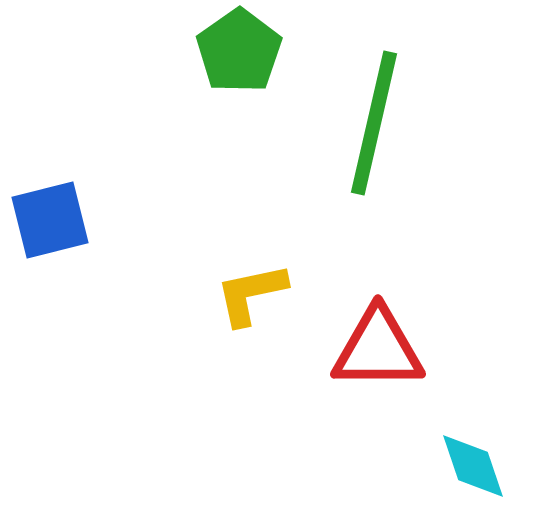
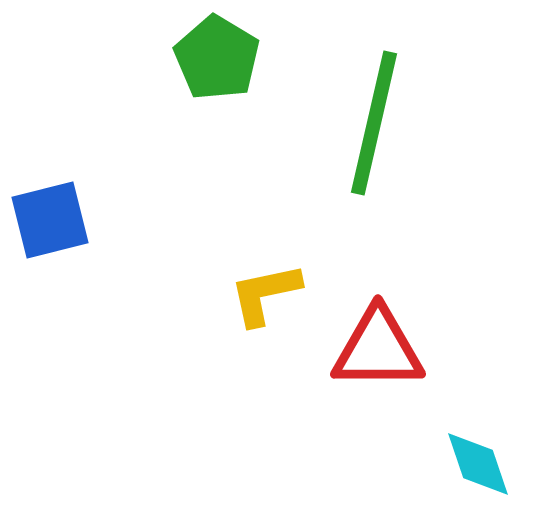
green pentagon: moved 22 px left, 7 px down; rotated 6 degrees counterclockwise
yellow L-shape: moved 14 px right
cyan diamond: moved 5 px right, 2 px up
